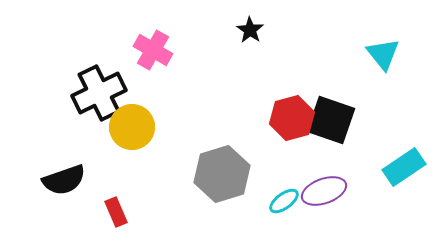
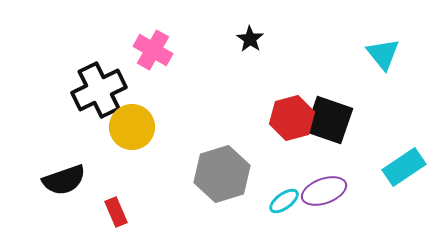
black star: moved 9 px down
black cross: moved 3 px up
black square: moved 2 px left
